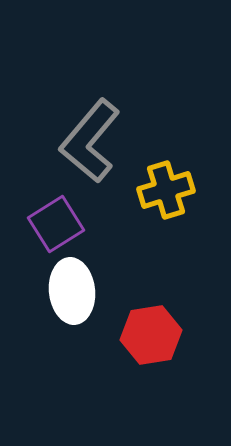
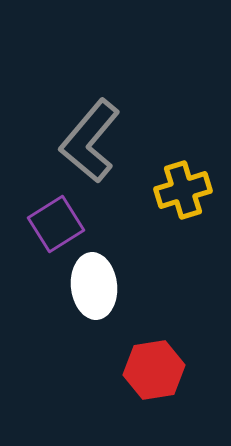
yellow cross: moved 17 px right
white ellipse: moved 22 px right, 5 px up
red hexagon: moved 3 px right, 35 px down
